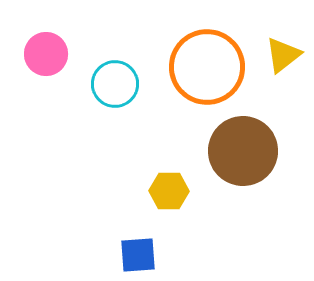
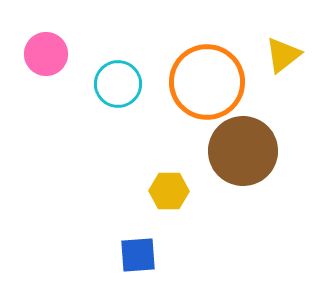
orange circle: moved 15 px down
cyan circle: moved 3 px right
